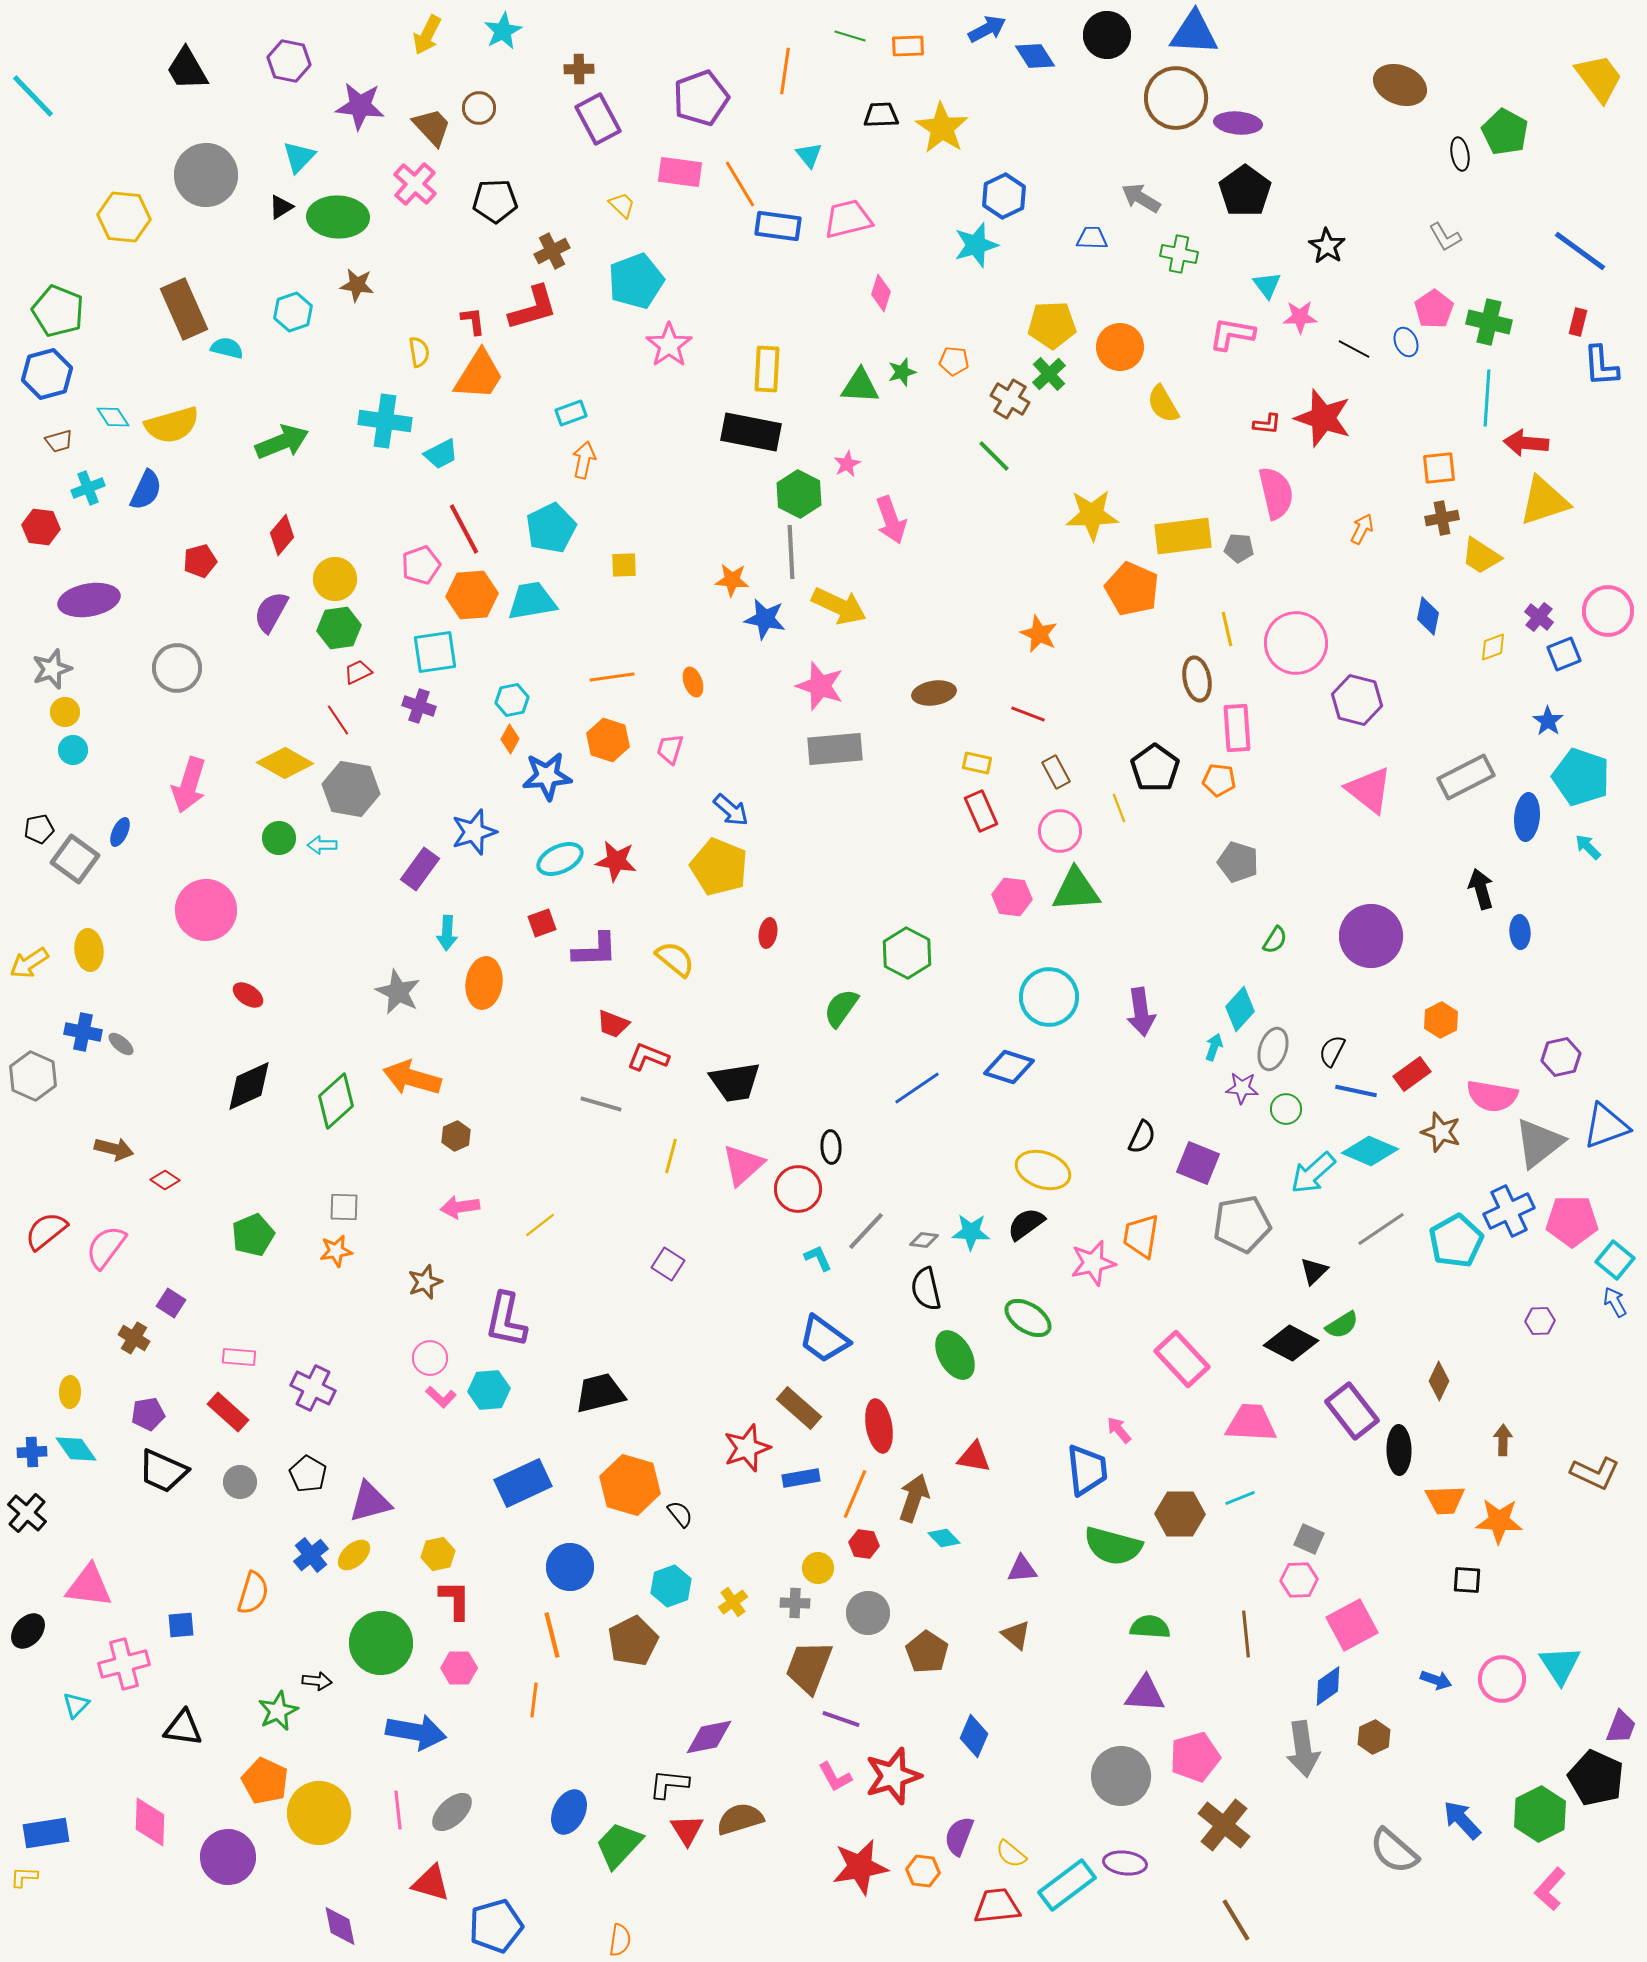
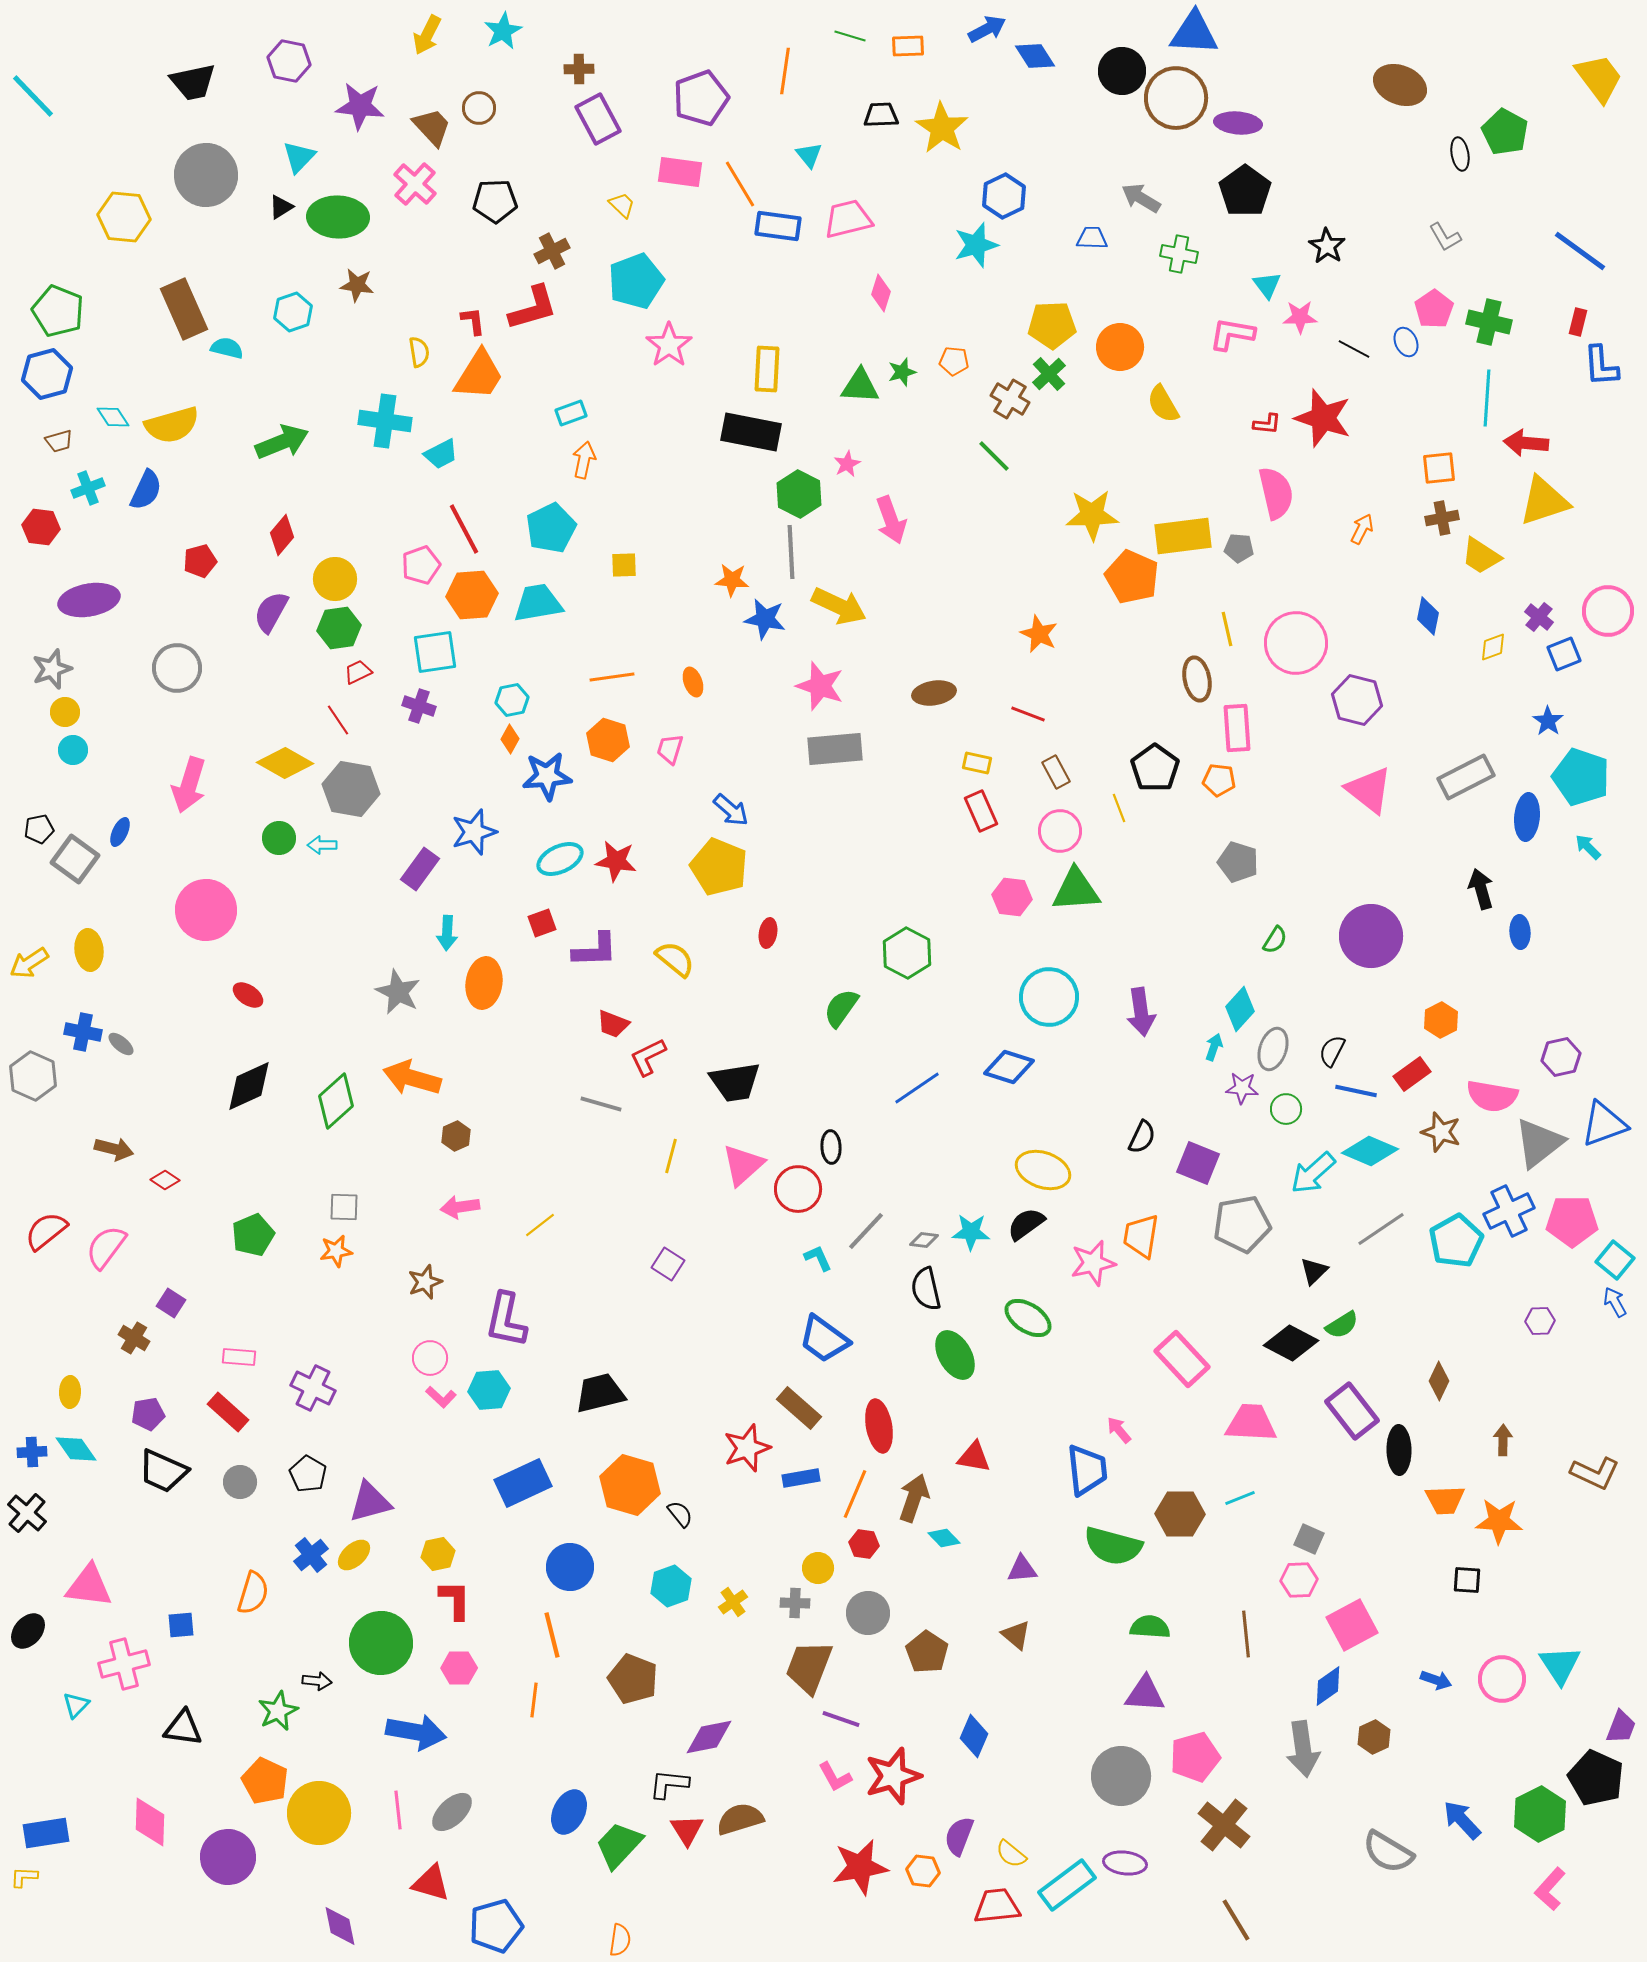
black circle at (1107, 35): moved 15 px right, 36 px down
black trapezoid at (187, 69): moved 6 px right, 13 px down; rotated 72 degrees counterclockwise
orange pentagon at (1132, 589): moved 12 px up
cyan trapezoid at (532, 601): moved 6 px right, 2 px down
red L-shape at (648, 1057): rotated 48 degrees counterclockwise
blue triangle at (1606, 1126): moved 2 px left, 2 px up
brown pentagon at (633, 1641): moved 38 px down; rotated 24 degrees counterclockwise
gray semicircle at (1394, 1851): moved 6 px left, 1 px down; rotated 10 degrees counterclockwise
